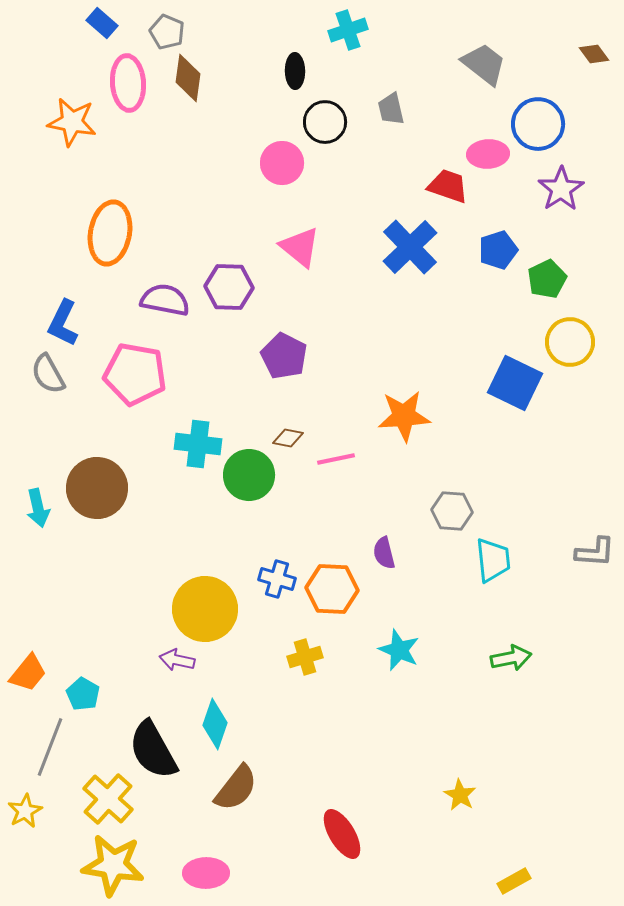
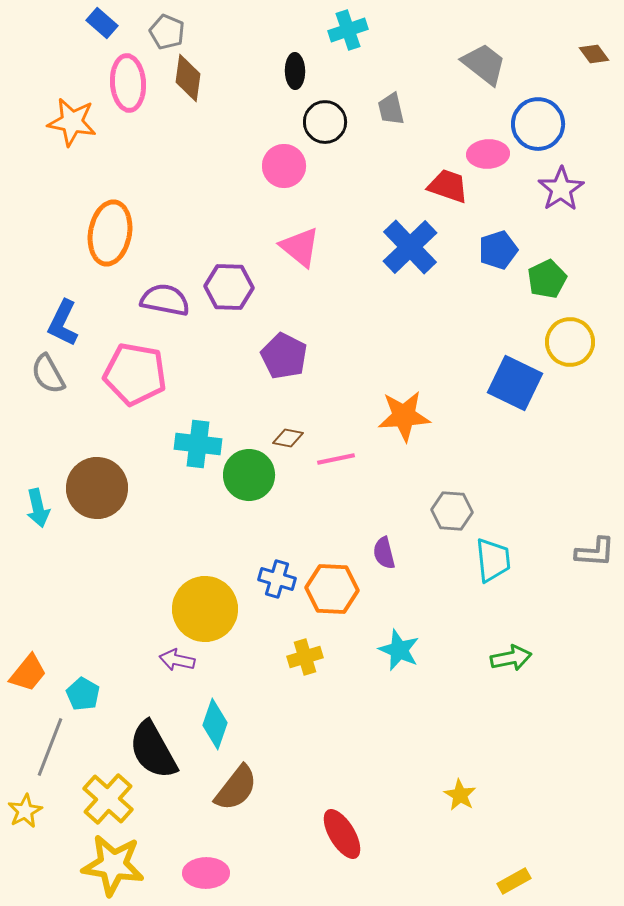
pink circle at (282, 163): moved 2 px right, 3 px down
